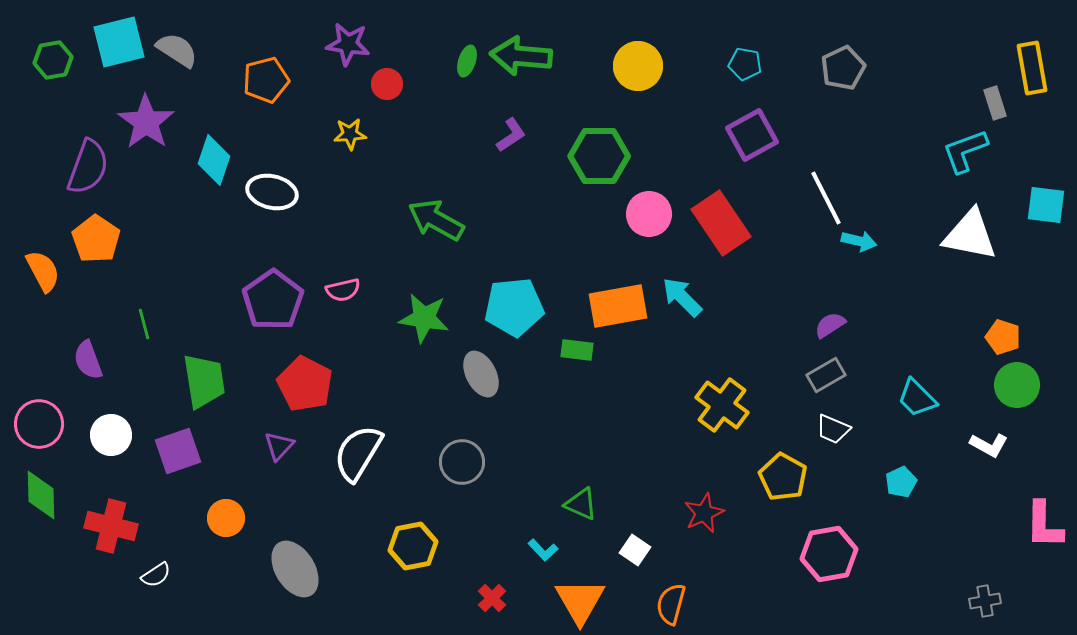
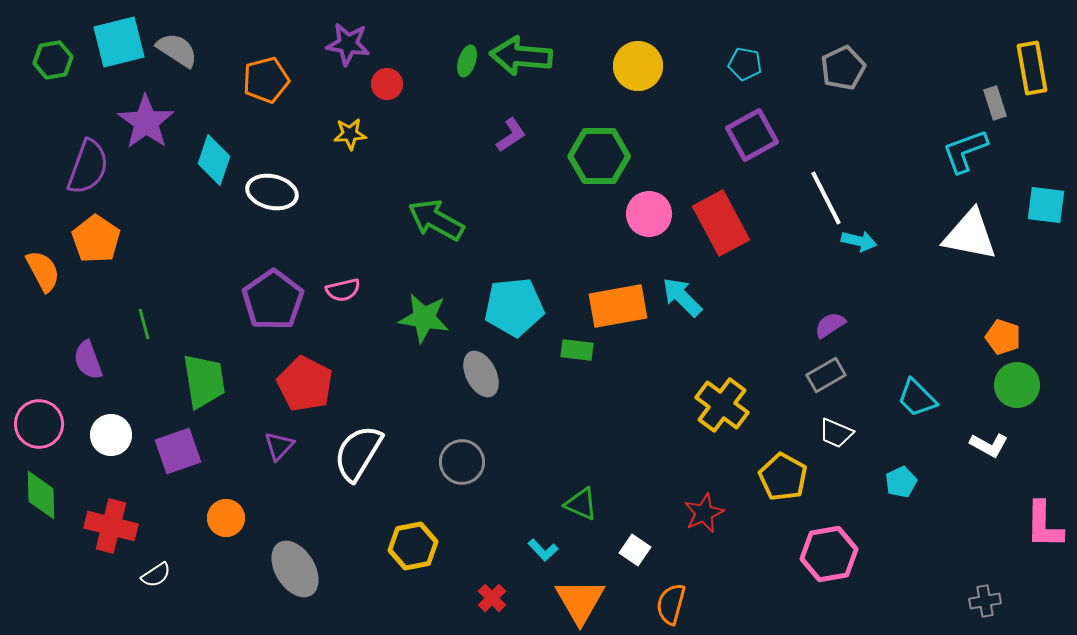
red rectangle at (721, 223): rotated 6 degrees clockwise
white trapezoid at (833, 429): moved 3 px right, 4 px down
